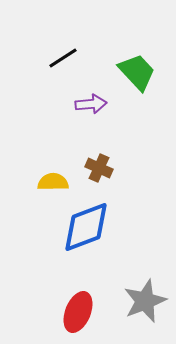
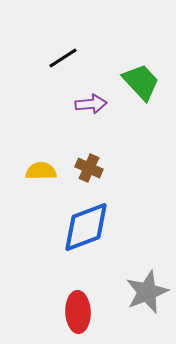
green trapezoid: moved 4 px right, 10 px down
brown cross: moved 10 px left
yellow semicircle: moved 12 px left, 11 px up
gray star: moved 2 px right, 9 px up
red ellipse: rotated 24 degrees counterclockwise
